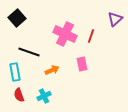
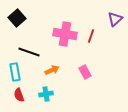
pink cross: rotated 15 degrees counterclockwise
pink rectangle: moved 3 px right, 8 px down; rotated 16 degrees counterclockwise
cyan cross: moved 2 px right, 2 px up; rotated 16 degrees clockwise
